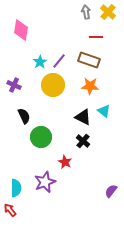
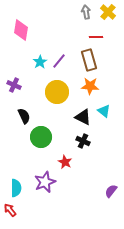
brown rectangle: rotated 55 degrees clockwise
yellow circle: moved 4 px right, 7 px down
black cross: rotated 16 degrees counterclockwise
